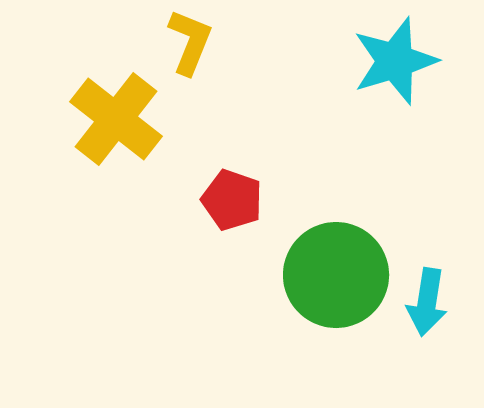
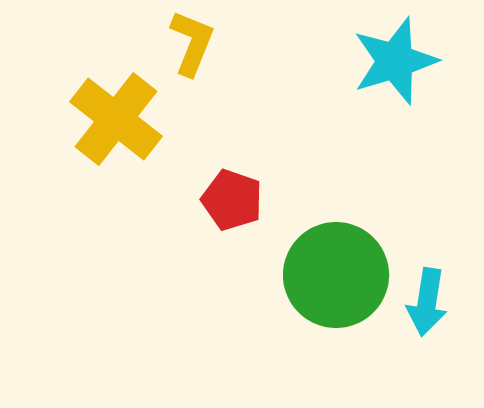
yellow L-shape: moved 2 px right, 1 px down
